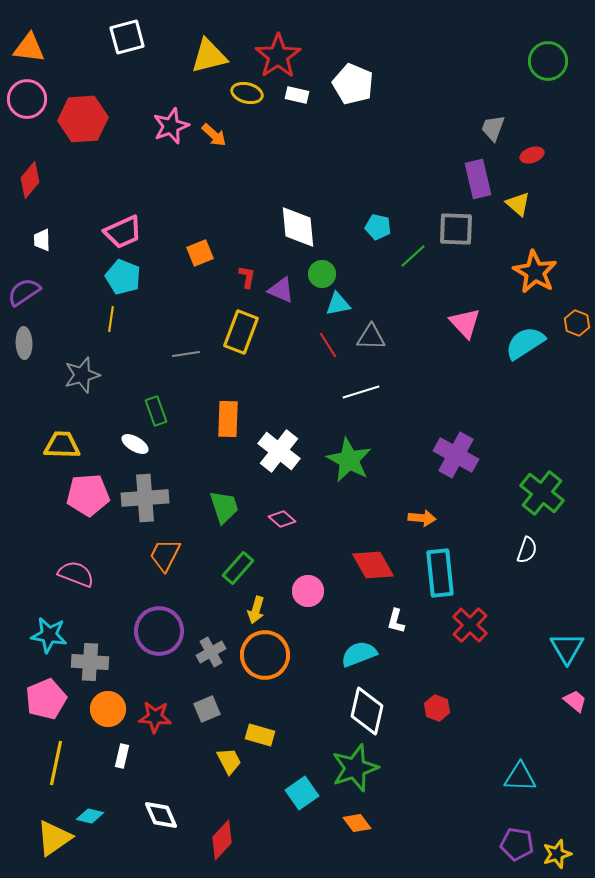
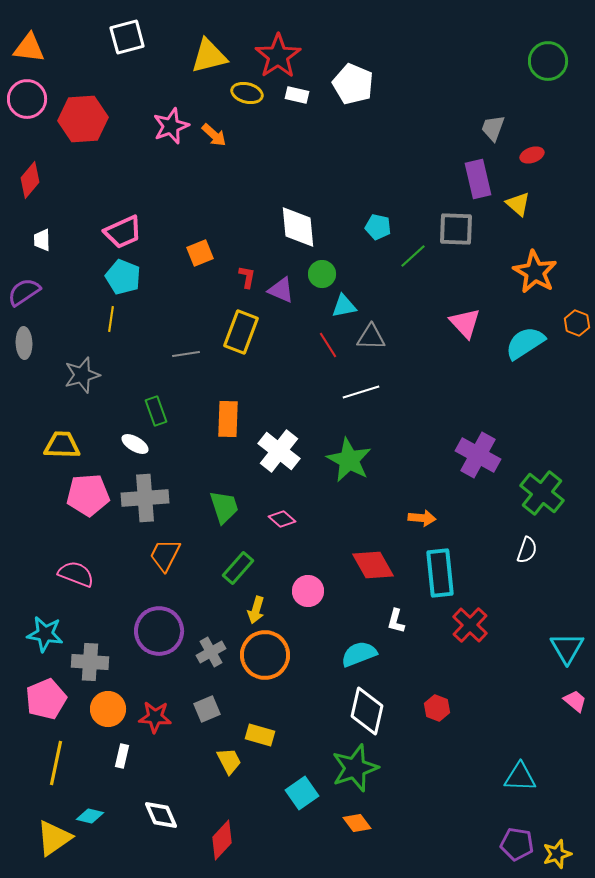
cyan triangle at (338, 304): moved 6 px right, 2 px down
purple cross at (456, 455): moved 22 px right
cyan star at (49, 635): moved 4 px left, 1 px up
